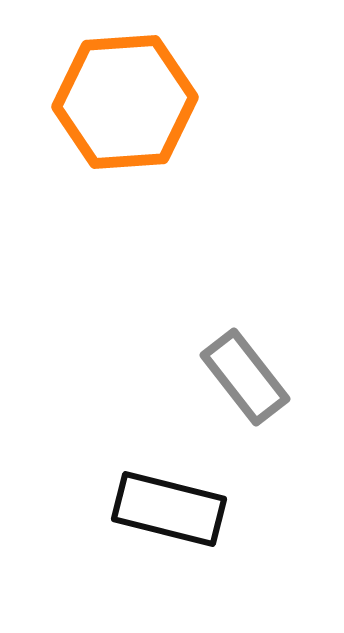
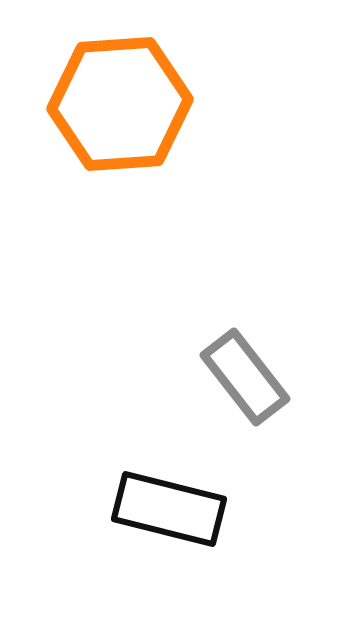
orange hexagon: moved 5 px left, 2 px down
